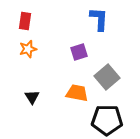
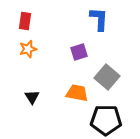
gray square: rotated 10 degrees counterclockwise
black pentagon: moved 1 px left
